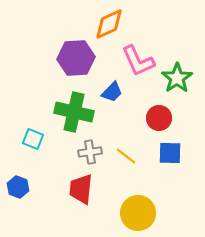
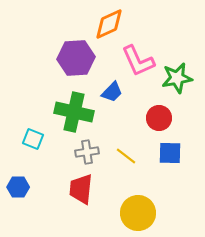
green star: rotated 24 degrees clockwise
gray cross: moved 3 px left
blue hexagon: rotated 20 degrees counterclockwise
